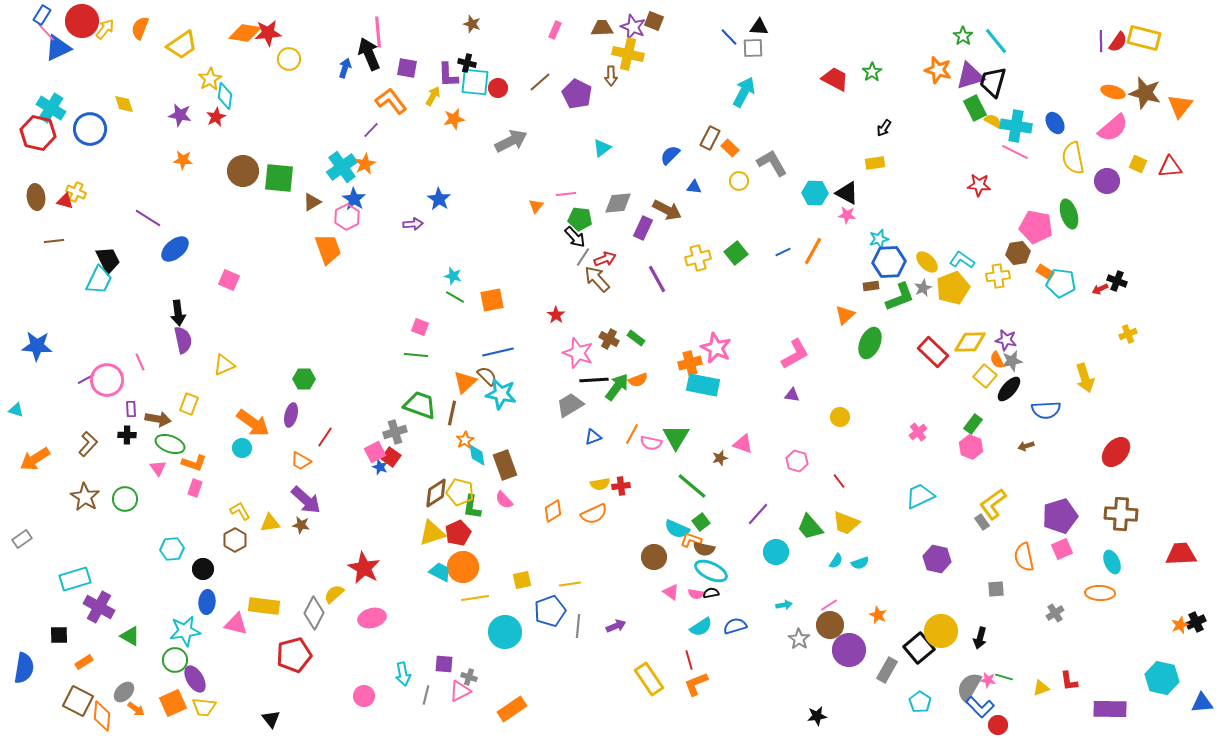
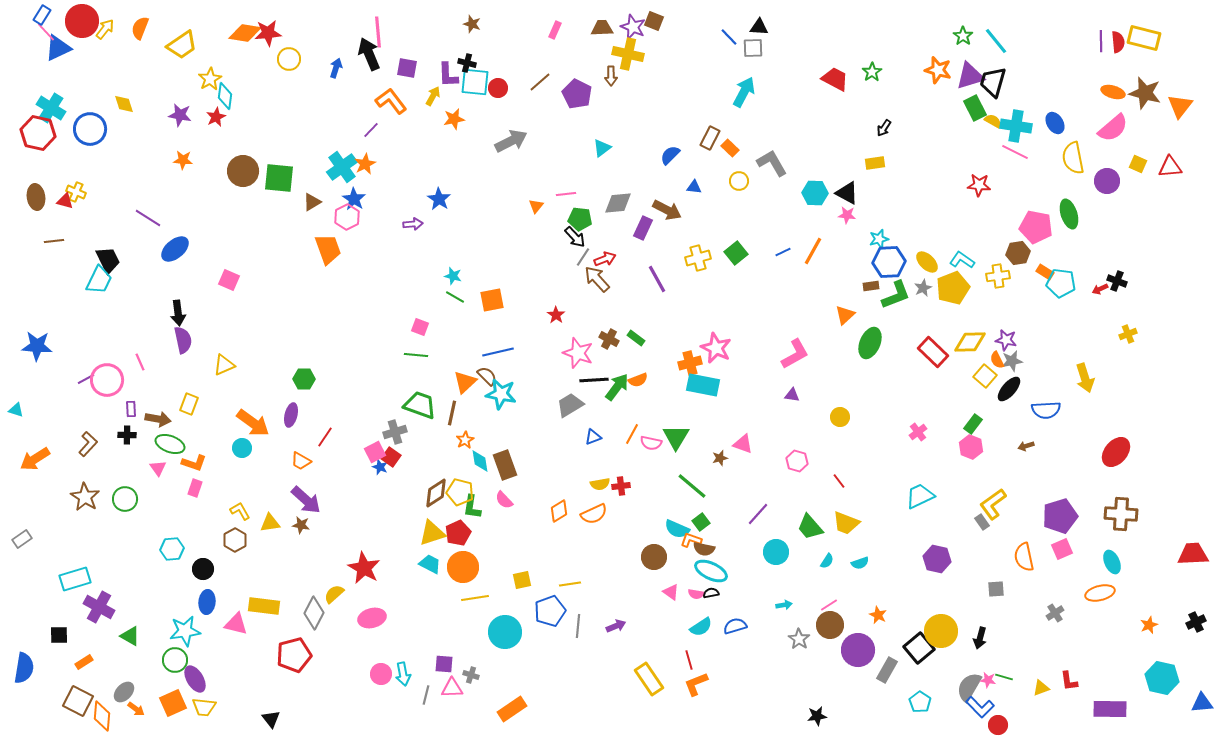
red semicircle at (1118, 42): rotated 40 degrees counterclockwise
blue arrow at (345, 68): moved 9 px left
green L-shape at (900, 297): moved 4 px left, 2 px up
cyan diamond at (477, 455): moved 3 px right, 6 px down
orange diamond at (553, 511): moved 6 px right
red trapezoid at (1181, 554): moved 12 px right
cyan semicircle at (836, 561): moved 9 px left
cyan trapezoid at (440, 572): moved 10 px left, 8 px up
orange ellipse at (1100, 593): rotated 16 degrees counterclockwise
orange star at (1180, 625): moved 31 px left
purple circle at (849, 650): moved 9 px right
gray cross at (469, 677): moved 2 px right, 2 px up
pink triangle at (460, 691): moved 8 px left, 3 px up; rotated 25 degrees clockwise
pink circle at (364, 696): moved 17 px right, 22 px up
